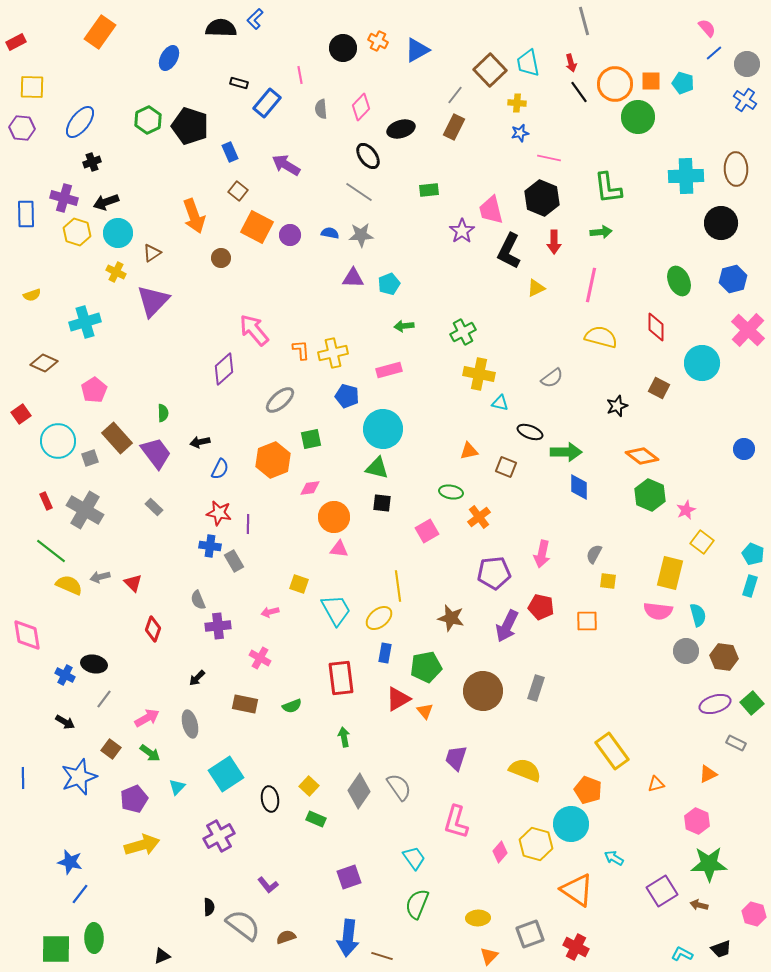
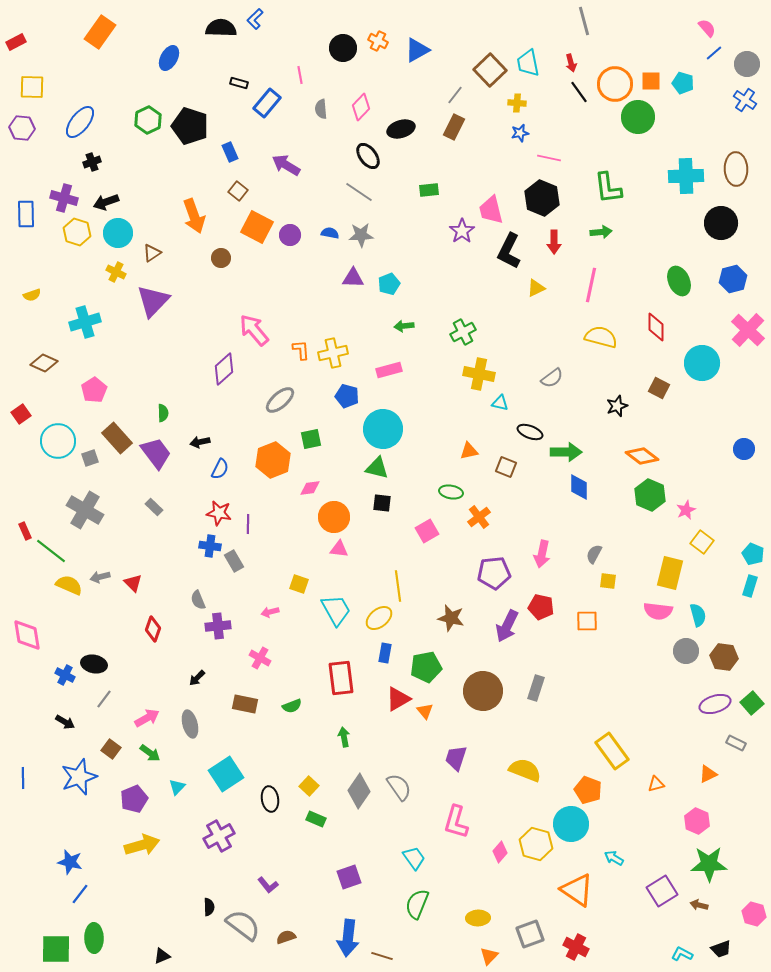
red rectangle at (46, 501): moved 21 px left, 30 px down
